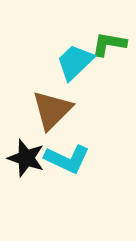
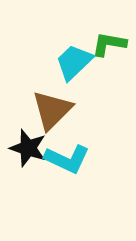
cyan trapezoid: moved 1 px left
black star: moved 2 px right, 10 px up
